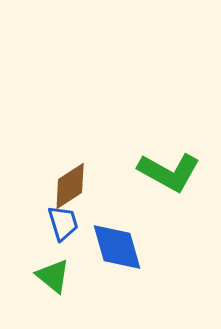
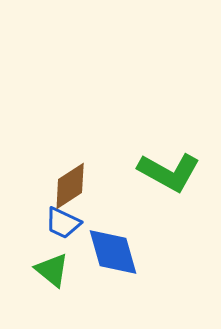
blue trapezoid: rotated 132 degrees clockwise
blue diamond: moved 4 px left, 5 px down
green triangle: moved 1 px left, 6 px up
